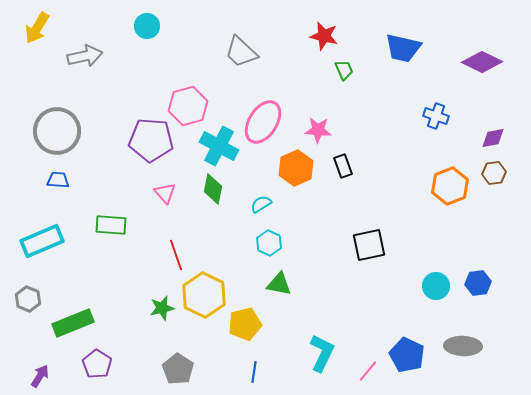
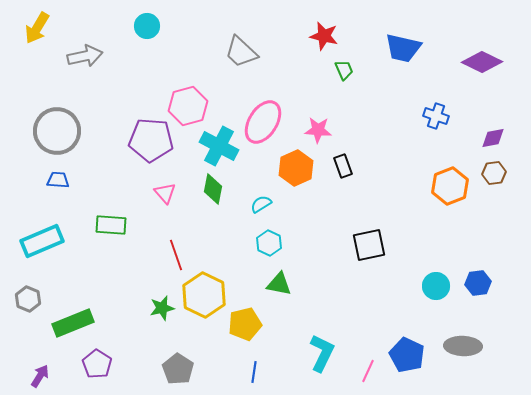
pink line at (368, 371): rotated 15 degrees counterclockwise
